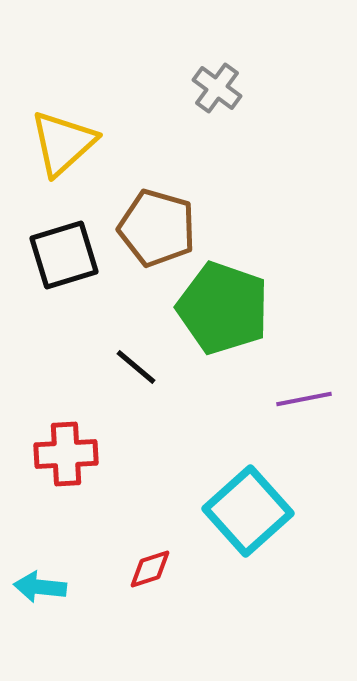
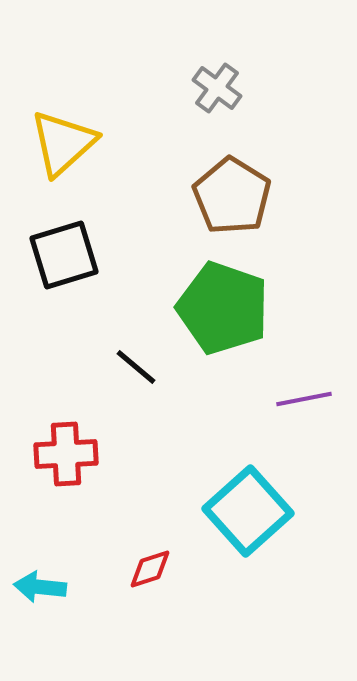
brown pentagon: moved 75 px right, 32 px up; rotated 16 degrees clockwise
